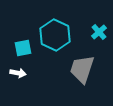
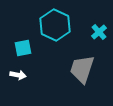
cyan hexagon: moved 10 px up
white arrow: moved 2 px down
